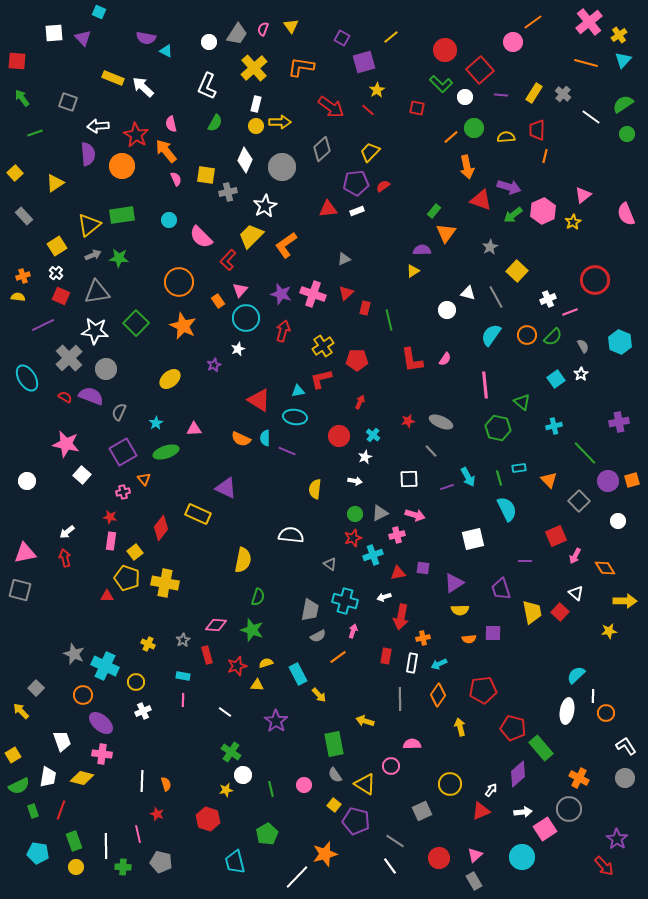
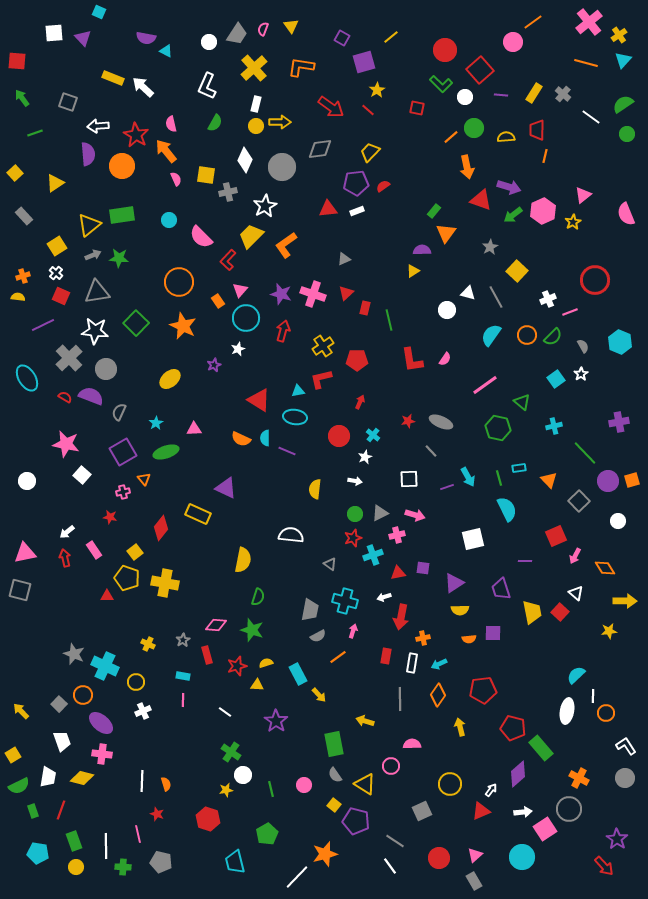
gray diamond at (322, 149): moved 2 px left; rotated 35 degrees clockwise
pink line at (485, 385): rotated 60 degrees clockwise
pink rectangle at (111, 541): moved 17 px left, 9 px down; rotated 42 degrees counterclockwise
gray square at (36, 688): moved 23 px right, 16 px down
